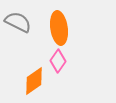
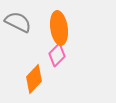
pink diamond: moved 1 px left, 6 px up; rotated 10 degrees clockwise
orange diamond: moved 2 px up; rotated 12 degrees counterclockwise
